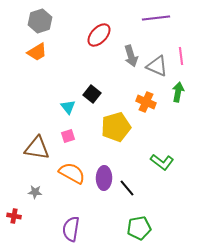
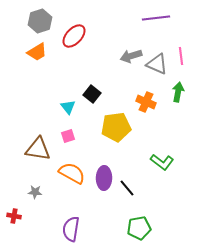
red ellipse: moved 25 px left, 1 px down
gray arrow: rotated 90 degrees clockwise
gray triangle: moved 2 px up
yellow pentagon: rotated 8 degrees clockwise
brown triangle: moved 1 px right, 1 px down
